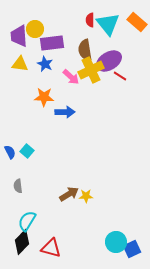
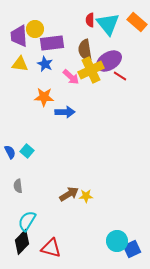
cyan circle: moved 1 px right, 1 px up
